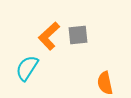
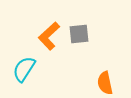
gray square: moved 1 px right, 1 px up
cyan semicircle: moved 3 px left, 1 px down
